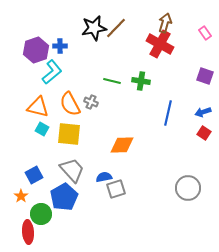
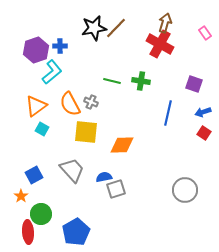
purple square: moved 11 px left, 8 px down
orange triangle: moved 2 px left, 1 px up; rotated 50 degrees counterclockwise
yellow square: moved 17 px right, 2 px up
gray circle: moved 3 px left, 2 px down
blue pentagon: moved 12 px right, 35 px down
